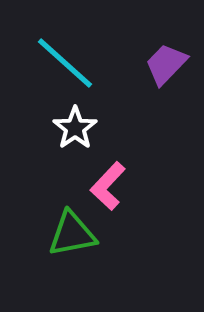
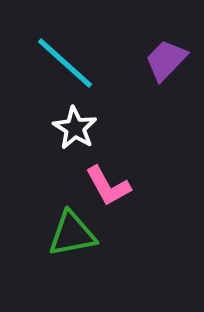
purple trapezoid: moved 4 px up
white star: rotated 6 degrees counterclockwise
pink L-shape: rotated 72 degrees counterclockwise
